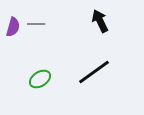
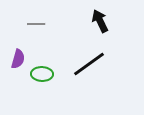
purple semicircle: moved 5 px right, 32 px down
black line: moved 5 px left, 8 px up
green ellipse: moved 2 px right, 5 px up; rotated 35 degrees clockwise
